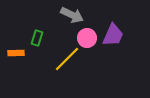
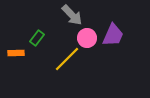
gray arrow: rotated 20 degrees clockwise
green rectangle: rotated 21 degrees clockwise
